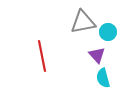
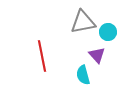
cyan semicircle: moved 20 px left, 3 px up
